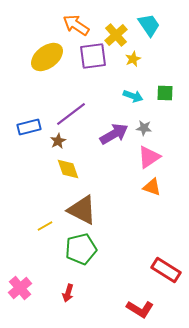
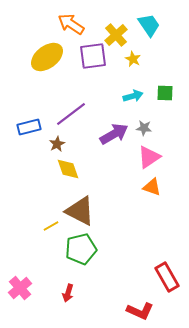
orange arrow: moved 5 px left, 1 px up
yellow star: rotated 21 degrees counterclockwise
cyan arrow: rotated 36 degrees counterclockwise
brown star: moved 1 px left, 3 px down
brown triangle: moved 2 px left, 1 px down
yellow line: moved 6 px right
red rectangle: moved 1 px right, 7 px down; rotated 28 degrees clockwise
red L-shape: moved 2 px down; rotated 8 degrees counterclockwise
